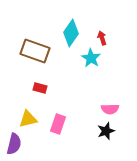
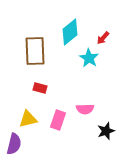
cyan diamond: moved 1 px left, 1 px up; rotated 16 degrees clockwise
red arrow: moved 1 px right; rotated 120 degrees counterclockwise
brown rectangle: rotated 68 degrees clockwise
cyan star: moved 2 px left
pink semicircle: moved 25 px left
pink rectangle: moved 4 px up
